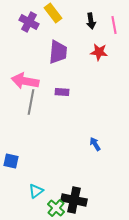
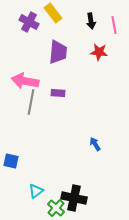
purple rectangle: moved 4 px left, 1 px down
black cross: moved 2 px up
